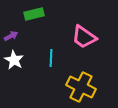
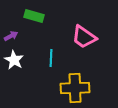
green rectangle: moved 2 px down; rotated 30 degrees clockwise
yellow cross: moved 6 px left, 1 px down; rotated 28 degrees counterclockwise
